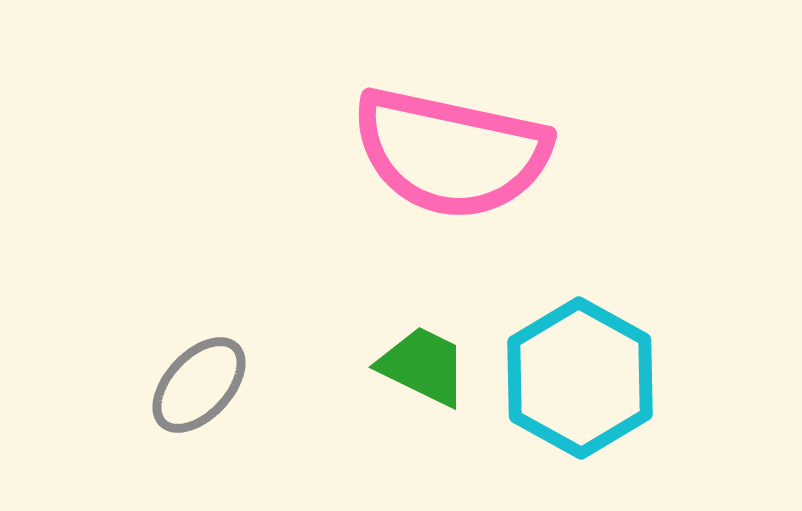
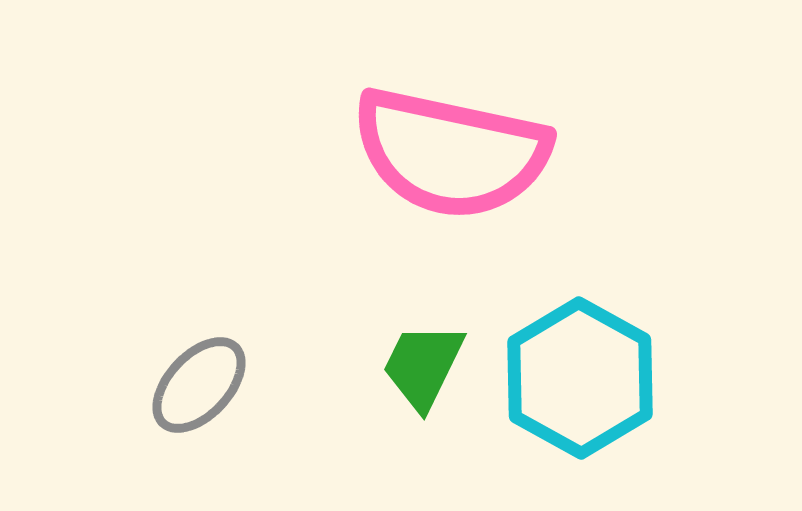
green trapezoid: rotated 90 degrees counterclockwise
